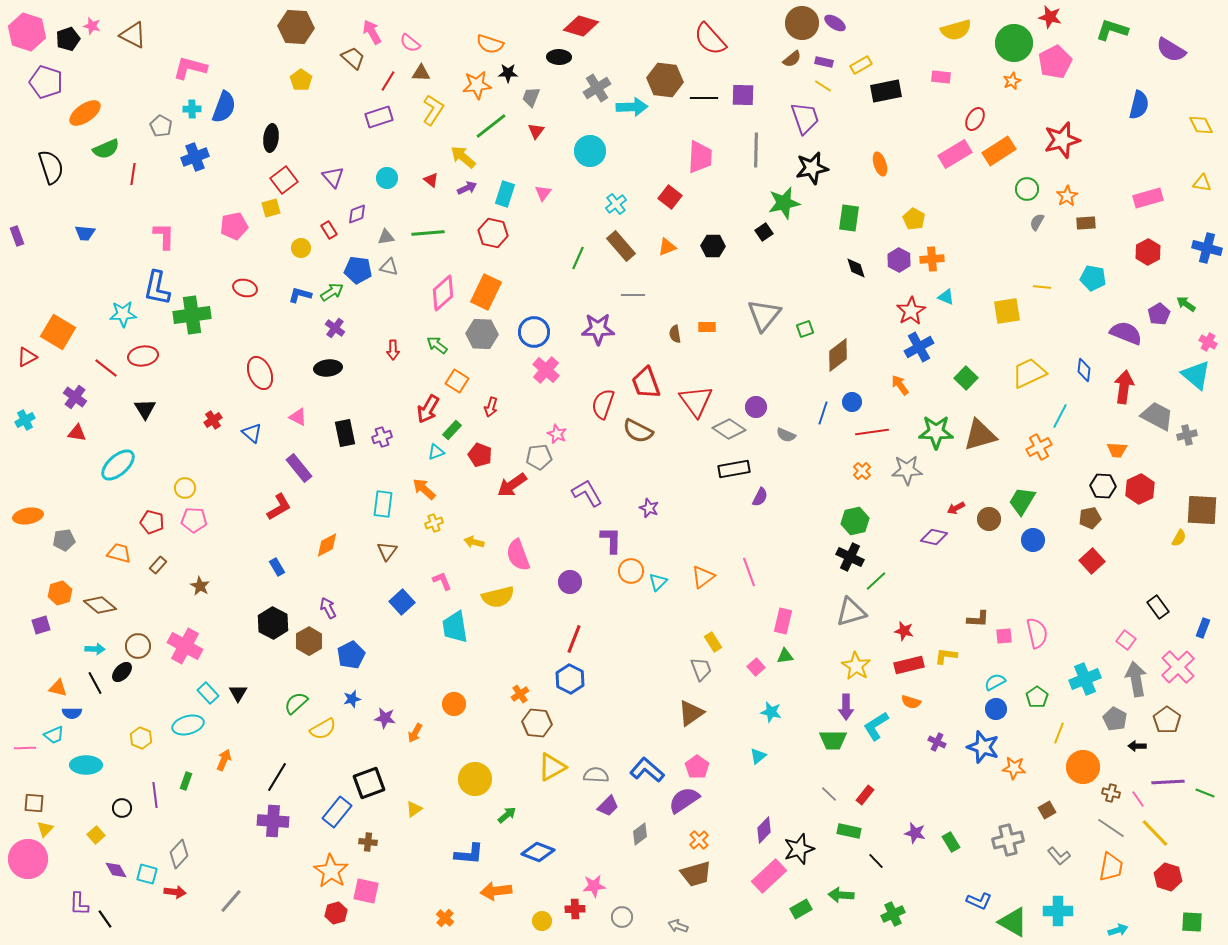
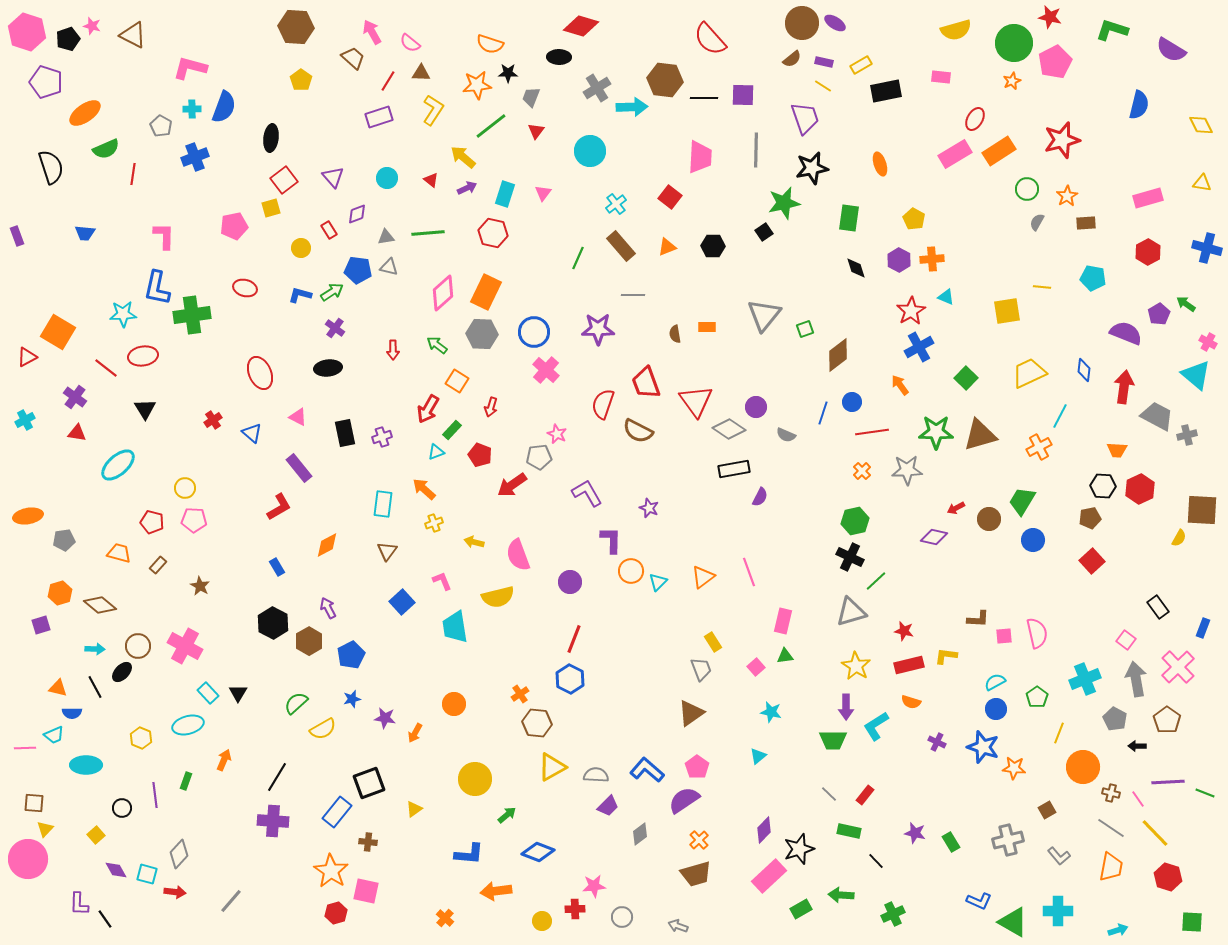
black line at (95, 683): moved 4 px down
